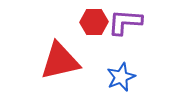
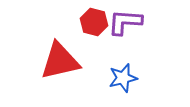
red hexagon: rotated 16 degrees clockwise
blue star: moved 2 px right, 1 px down; rotated 8 degrees clockwise
